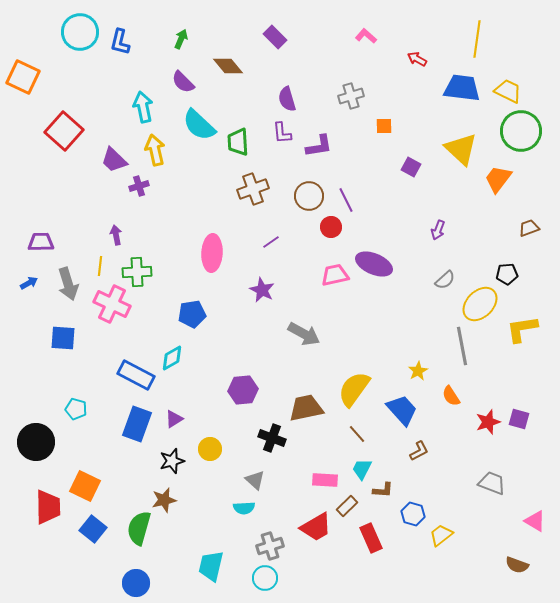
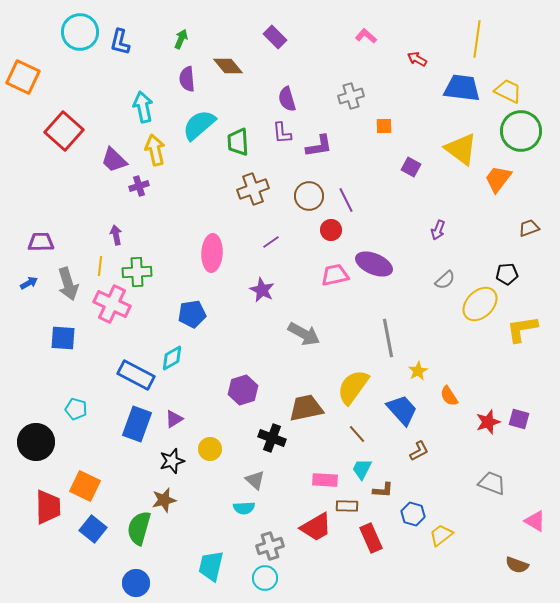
purple semicircle at (183, 82): moved 4 px right, 3 px up; rotated 40 degrees clockwise
cyan semicircle at (199, 125): rotated 96 degrees clockwise
yellow triangle at (461, 149): rotated 6 degrees counterclockwise
red circle at (331, 227): moved 3 px down
gray line at (462, 346): moved 74 px left, 8 px up
yellow semicircle at (354, 389): moved 1 px left, 2 px up
purple hexagon at (243, 390): rotated 12 degrees counterclockwise
orange semicircle at (451, 396): moved 2 px left
brown rectangle at (347, 506): rotated 45 degrees clockwise
